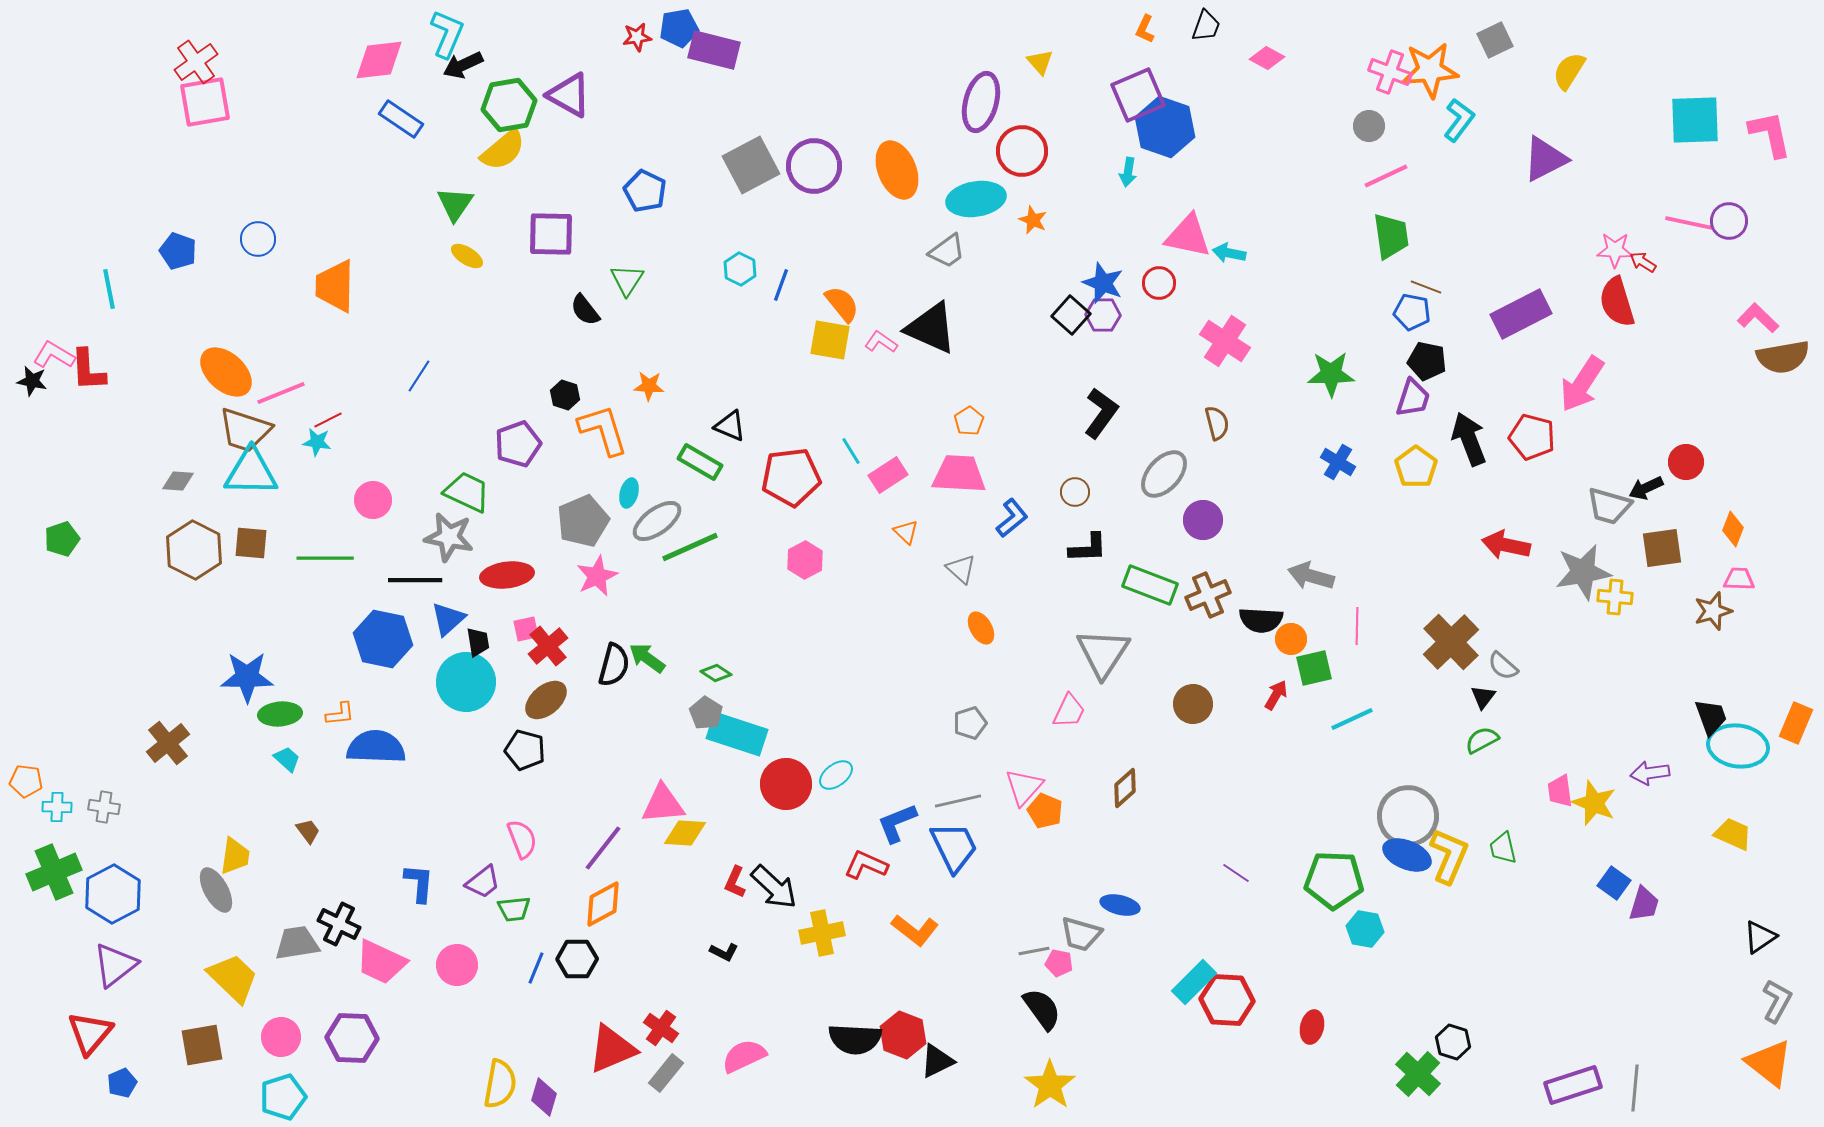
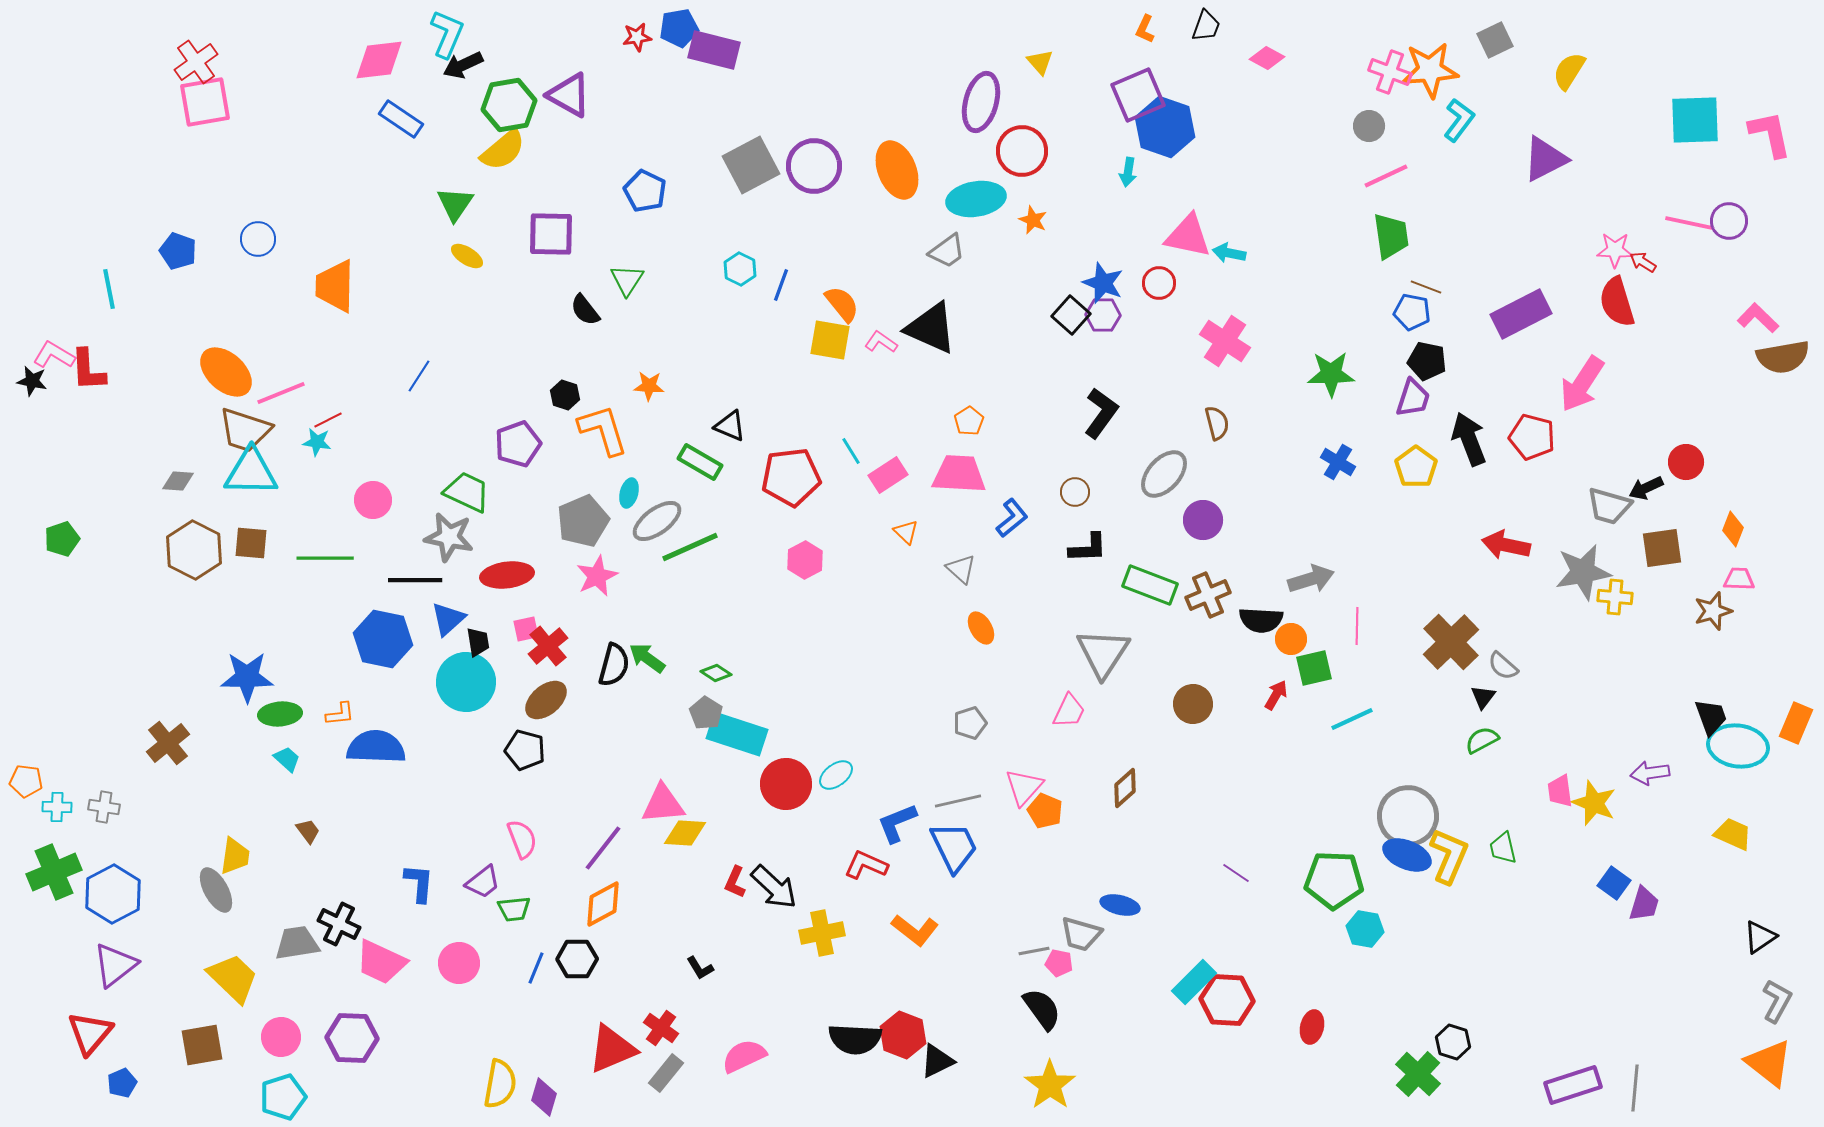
gray arrow at (1311, 576): moved 3 px down; rotated 147 degrees clockwise
black L-shape at (724, 952): moved 24 px left, 16 px down; rotated 32 degrees clockwise
pink circle at (457, 965): moved 2 px right, 2 px up
